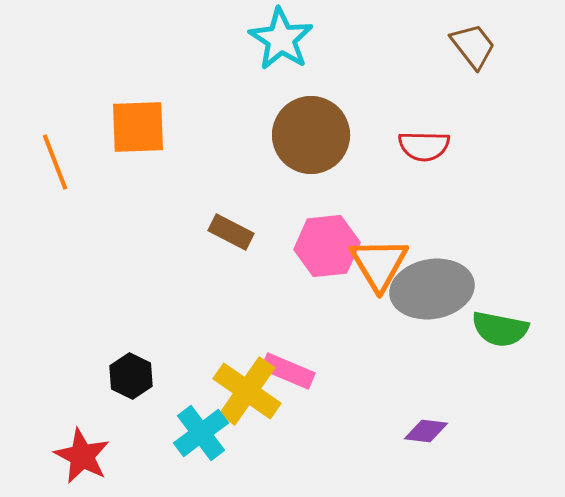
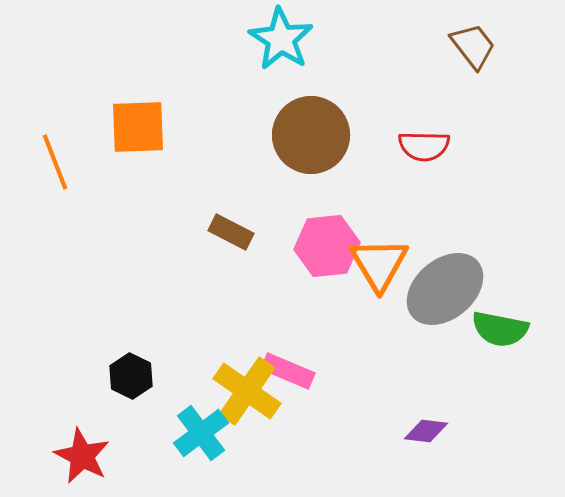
gray ellipse: moved 13 px right; rotated 30 degrees counterclockwise
